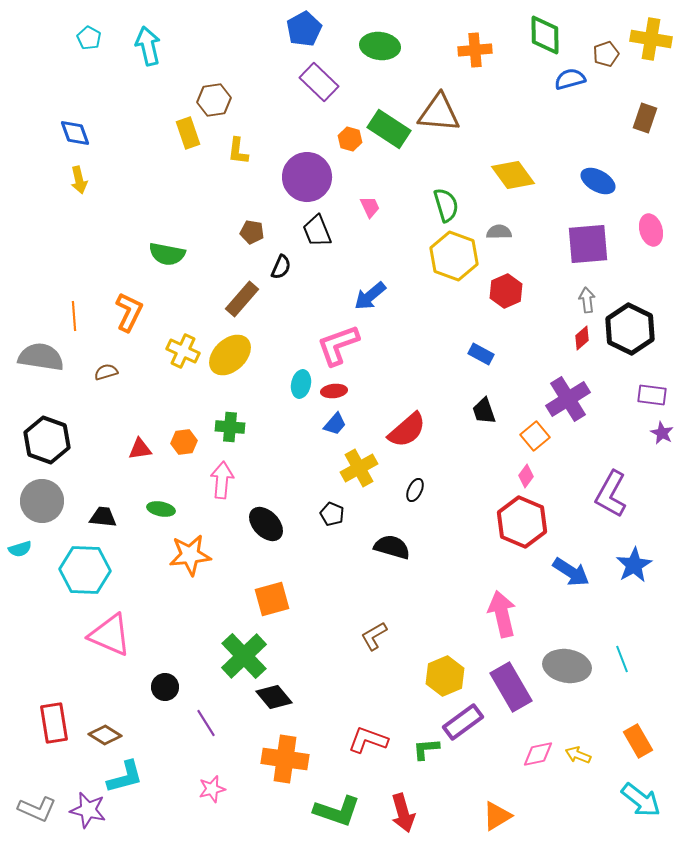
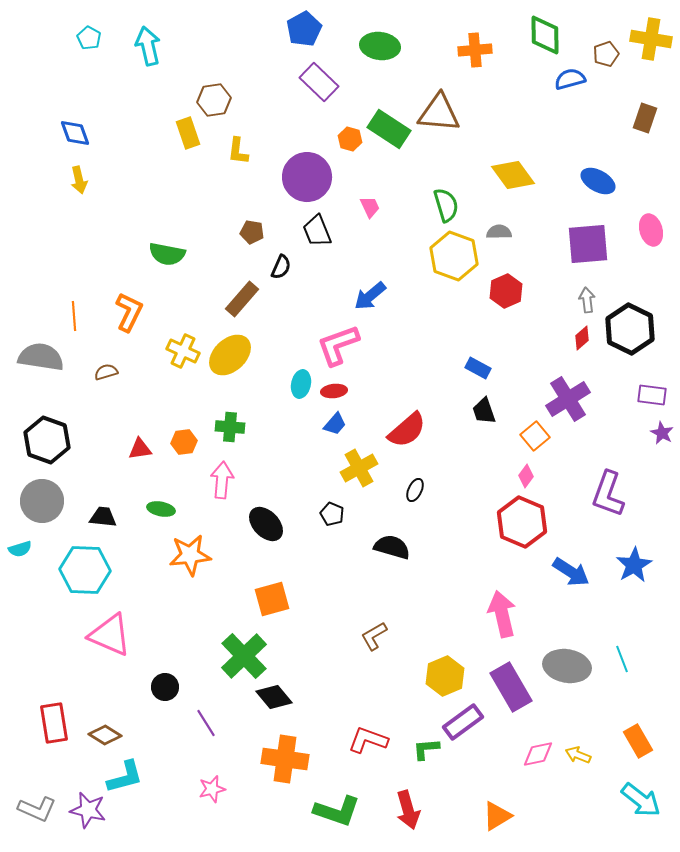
blue rectangle at (481, 354): moved 3 px left, 14 px down
purple L-shape at (611, 494): moved 3 px left; rotated 9 degrees counterclockwise
red arrow at (403, 813): moved 5 px right, 3 px up
